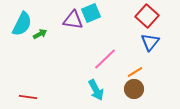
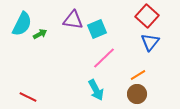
cyan square: moved 6 px right, 16 px down
pink line: moved 1 px left, 1 px up
orange line: moved 3 px right, 3 px down
brown circle: moved 3 px right, 5 px down
red line: rotated 18 degrees clockwise
